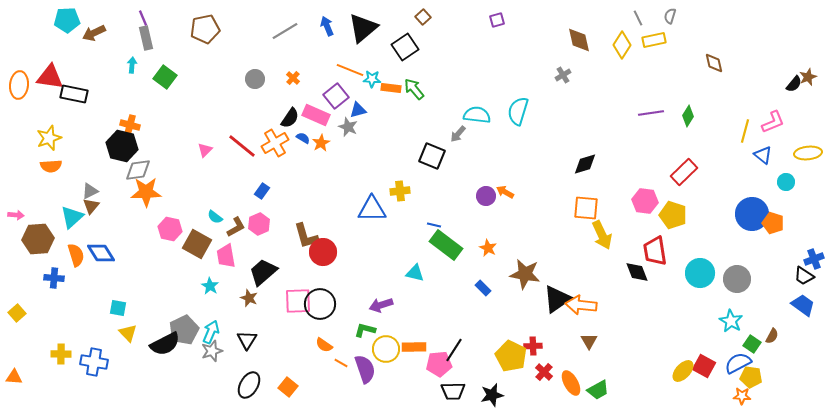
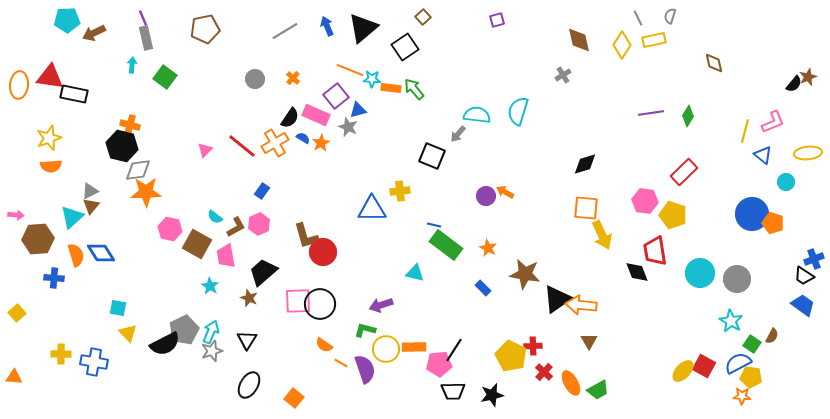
orange square at (288, 387): moved 6 px right, 11 px down
